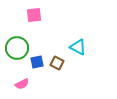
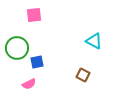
cyan triangle: moved 16 px right, 6 px up
brown square: moved 26 px right, 12 px down
pink semicircle: moved 7 px right
